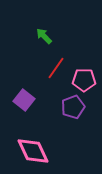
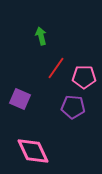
green arrow: moved 3 px left; rotated 30 degrees clockwise
pink pentagon: moved 3 px up
purple square: moved 4 px left, 1 px up; rotated 15 degrees counterclockwise
purple pentagon: rotated 25 degrees clockwise
